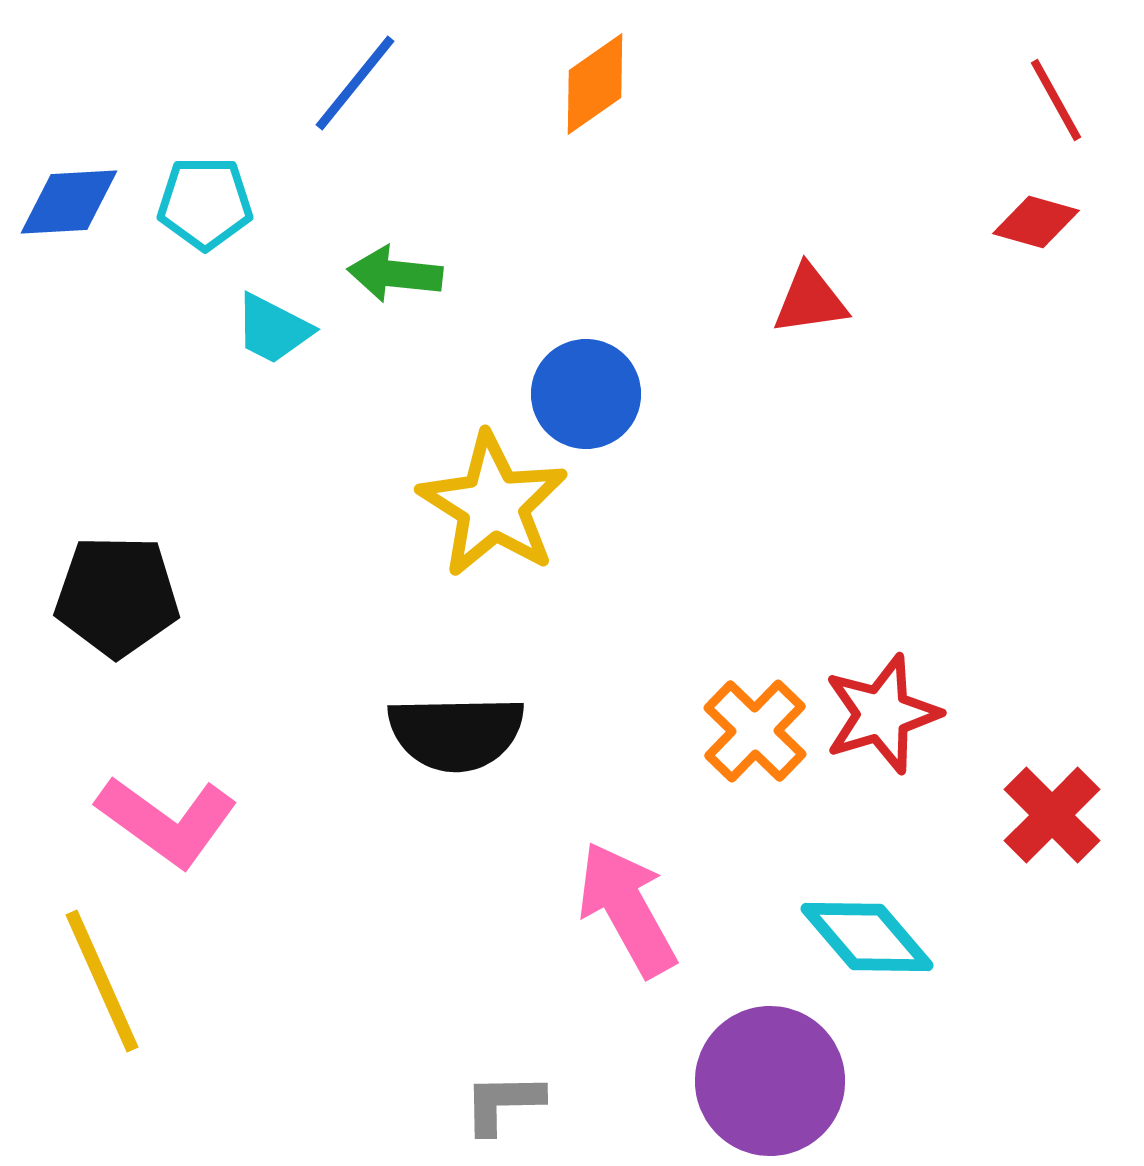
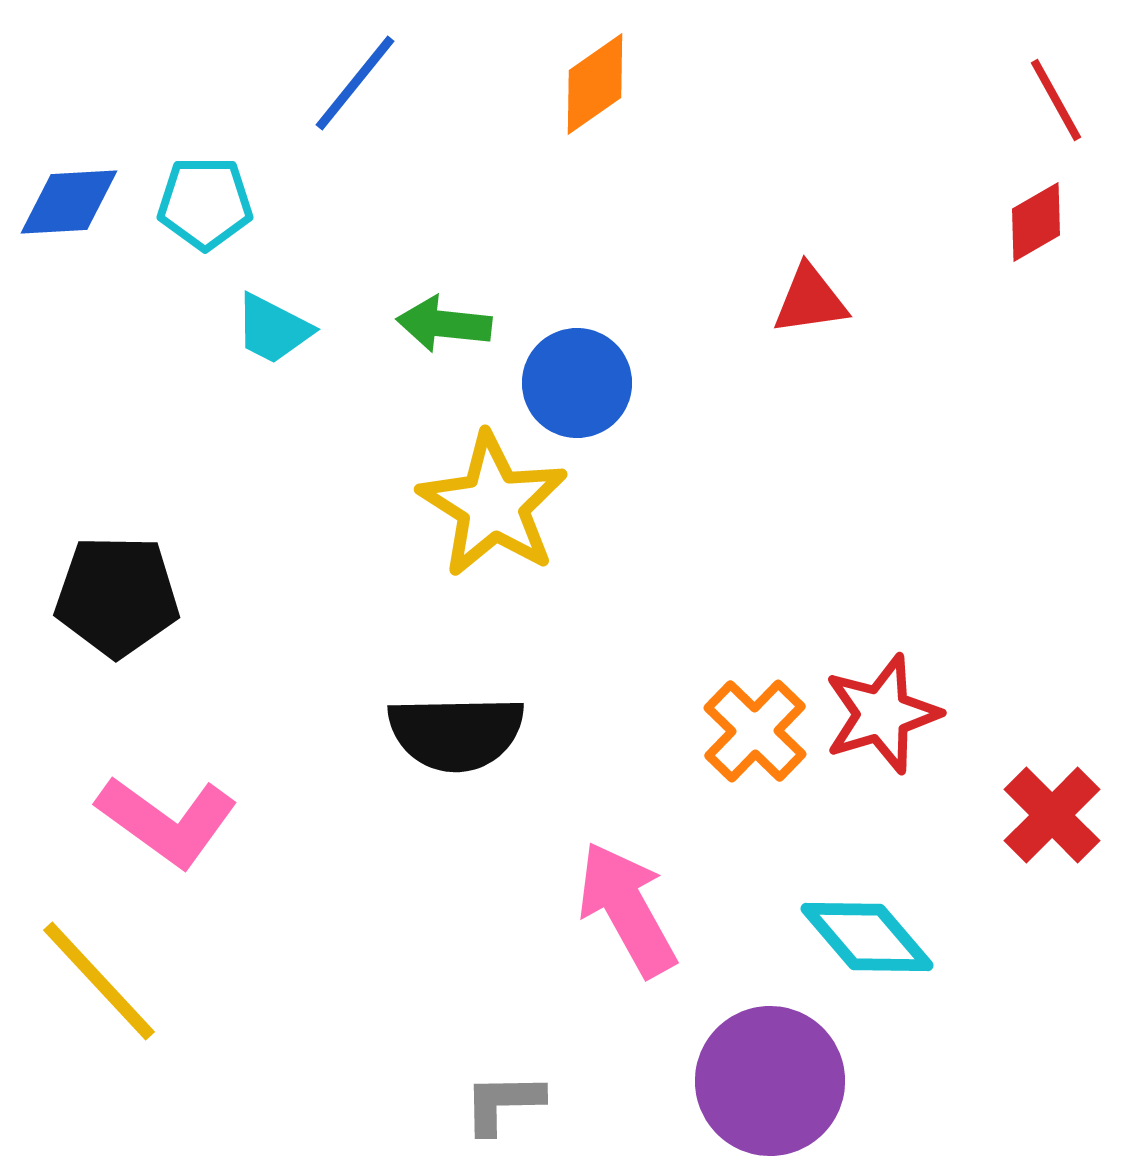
red diamond: rotated 46 degrees counterclockwise
green arrow: moved 49 px right, 50 px down
blue circle: moved 9 px left, 11 px up
yellow line: moved 3 px left; rotated 19 degrees counterclockwise
